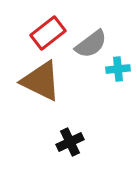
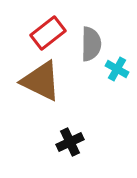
gray semicircle: rotated 52 degrees counterclockwise
cyan cross: moved 1 px left; rotated 35 degrees clockwise
